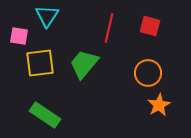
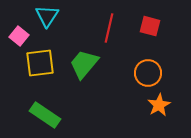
pink square: rotated 30 degrees clockwise
